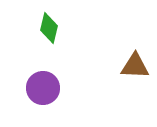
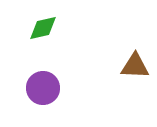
green diamond: moved 6 px left; rotated 64 degrees clockwise
